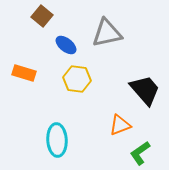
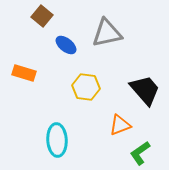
yellow hexagon: moved 9 px right, 8 px down
